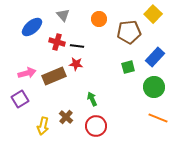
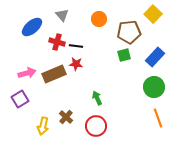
gray triangle: moved 1 px left
black line: moved 1 px left
green square: moved 4 px left, 12 px up
brown rectangle: moved 2 px up
green arrow: moved 5 px right, 1 px up
orange line: rotated 48 degrees clockwise
